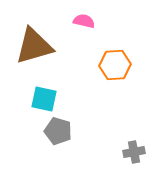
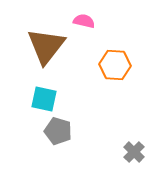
brown triangle: moved 12 px right; rotated 36 degrees counterclockwise
orange hexagon: rotated 8 degrees clockwise
gray cross: rotated 35 degrees counterclockwise
